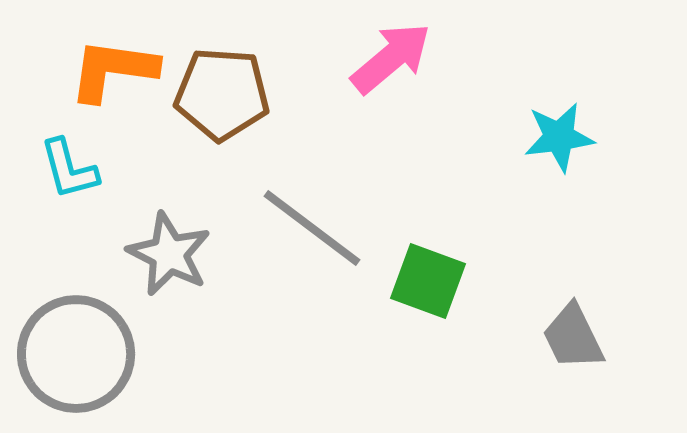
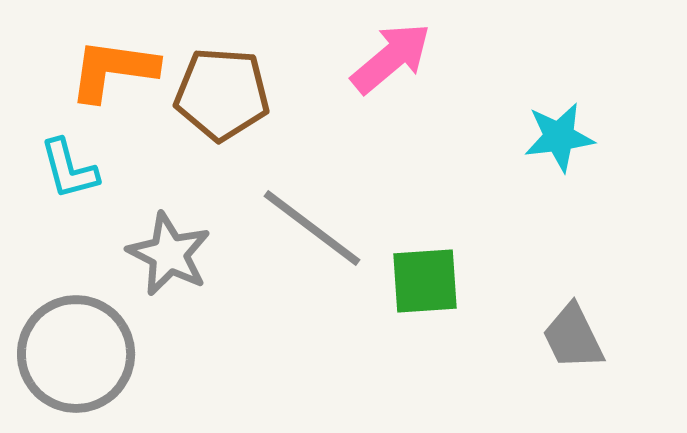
green square: moved 3 px left; rotated 24 degrees counterclockwise
